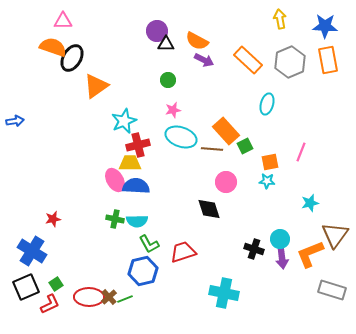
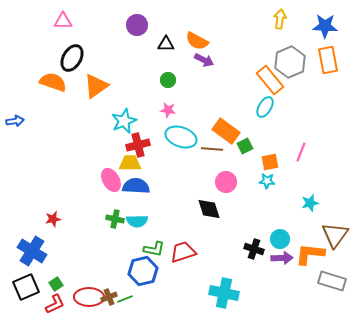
yellow arrow at (280, 19): rotated 18 degrees clockwise
purple circle at (157, 31): moved 20 px left, 6 px up
orange semicircle at (53, 47): moved 35 px down
orange rectangle at (248, 60): moved 22 px right, 20 px down; rotated 8 degrees clockwise
cyan ellipse at (267, 104): moved 2 px left, 3 px down; rotated 15 degrees clockwise
pink star at (173, 110): moved 5 px left; rotated 21 degrees clockwise
orange rectangle at (226, 131): rotated 12 degrees counterclockwise
pink ellipse at (115, 180): moved 4 px left
green L-shape at (149, 244): moved 5 px right, 5 px down; rotated 50 degrees counterclockwise
orange L-shape at (310, 254): rotated 28 degrees clockwise
purple arrow at (282, 258): rotated 85 degrees counterclockwise
gray rectangle at (332, 290): moved 9 px up
brown cross at (109, 297): rotated 21 degrees clockwise
red L-shape at (50, 304): moved 5 px right
